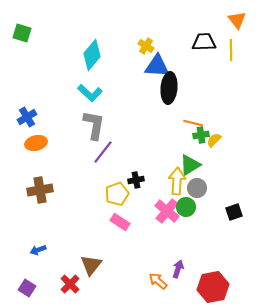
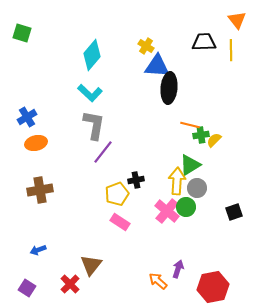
orange line: moved 3 px left, 2 px down
